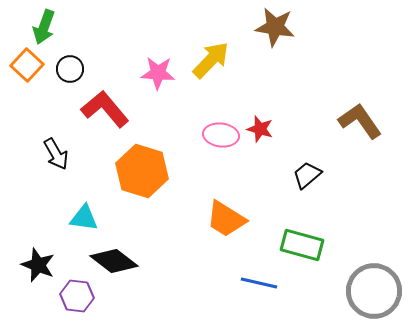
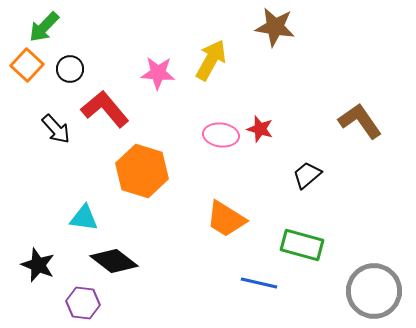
green arrow: rotated 24 degrees clockwise
yellow arrow: rotated 15 degrees counterclockwise
black arrow: moved 25 px up; rotated 12 degrees counterclockwise
purple hexagon: moved 6 px right, 7 px down
